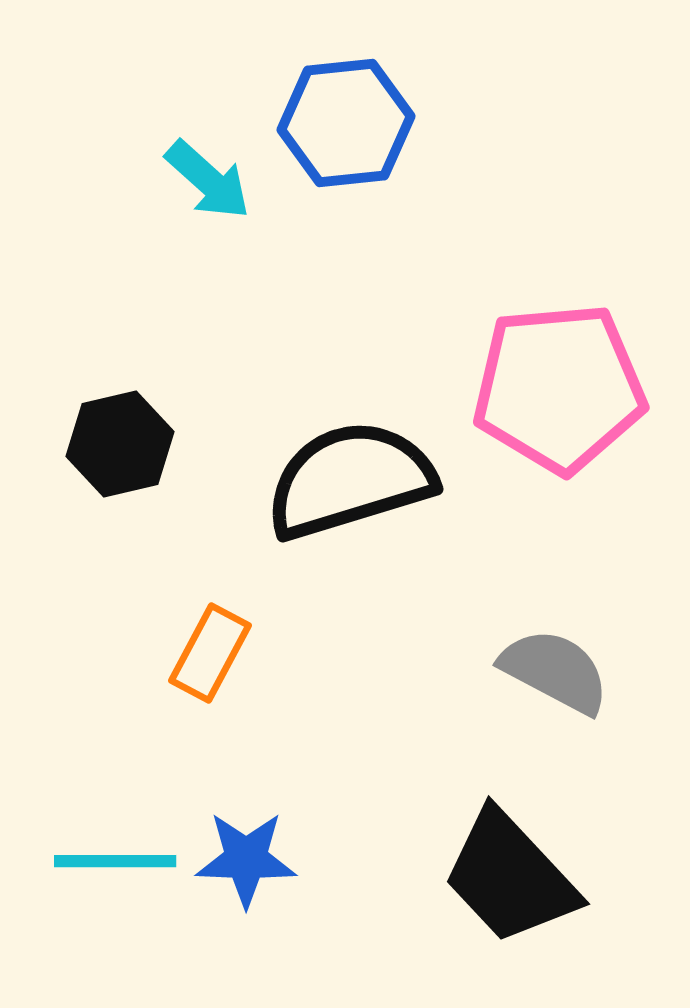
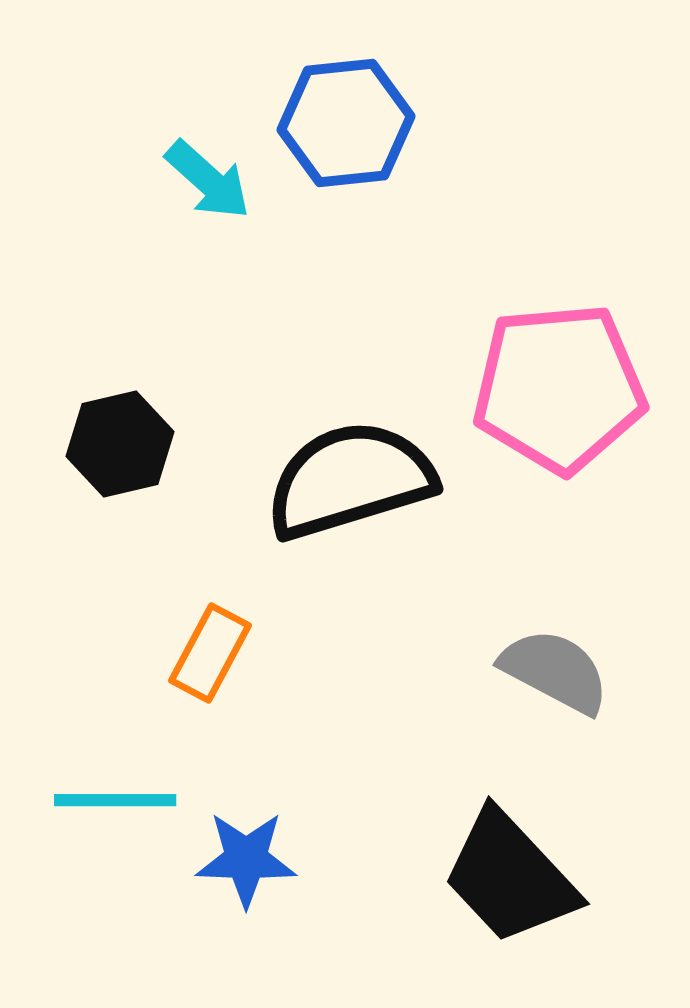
cyan line: moved 61 px up
